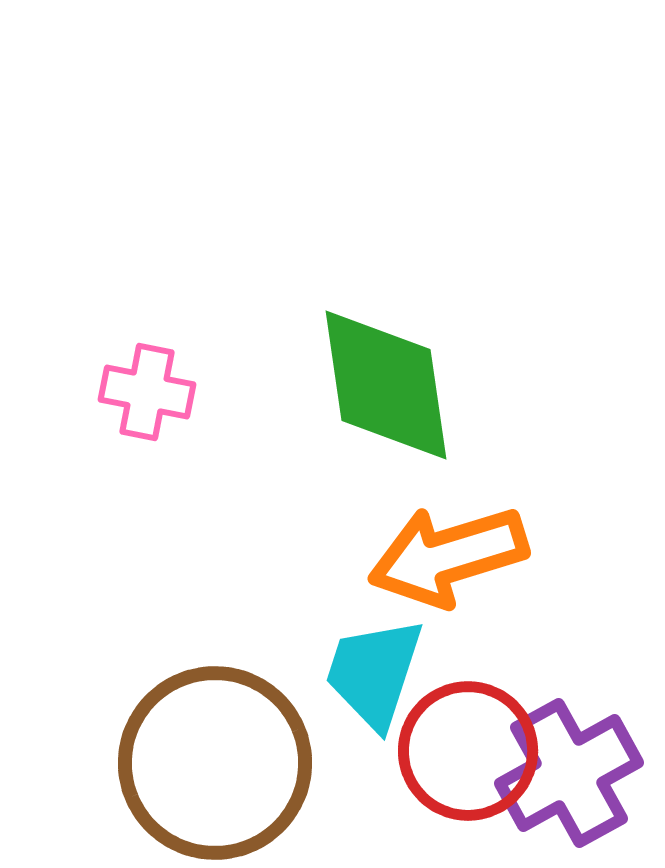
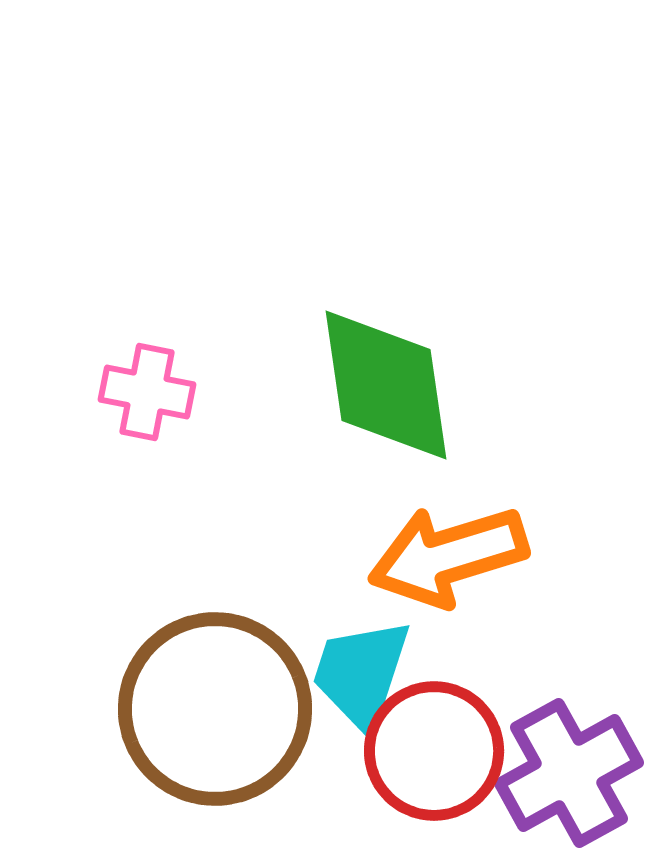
cyan trapezoid: moved 13 px left, 1 px down
red circle: moved 34 px left
brown circle: moved 54 px up
